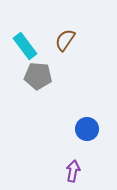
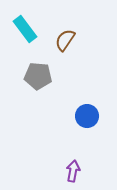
cyan rectangle: moved 17 px up
blue circle: moved 13 px up
